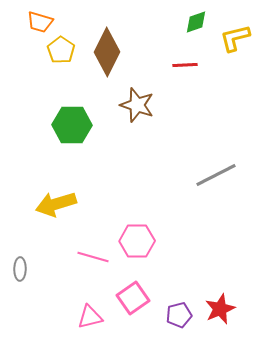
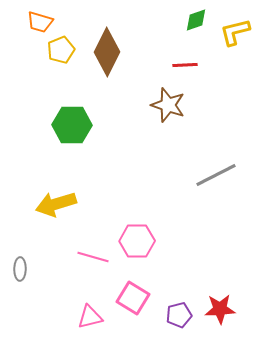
green diamond: moved 2 px up
yellow L-shape: moved 6 px up
yellow pentagon: rotated 16 degrees clockwise
brown star: moved 31 px right
pink square: rotated 24 degrees counterclockwise
red star: rotated 20 degrees clockwise
